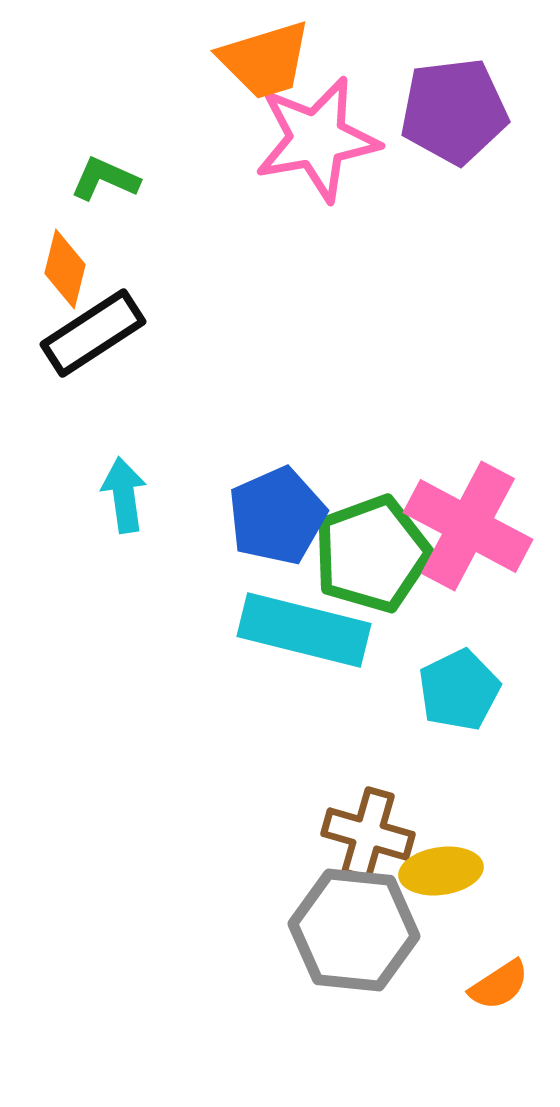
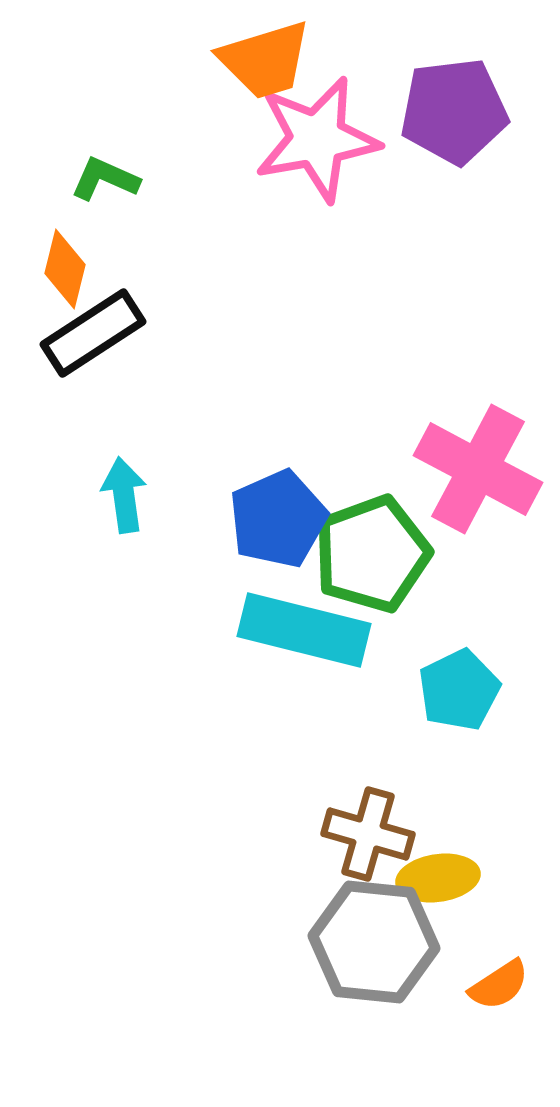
blue pentagon: moved 1 px right, 3 px down
pink cross: moved 10 px right, 57 px up
yellow ellipse: moved 3 px left, 7 px down
gray hexagon: moved 20 px right, 12 px down
